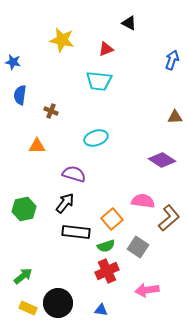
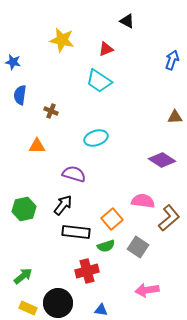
black triangle: moved 2 px left, 2 px up
cyan trapezoid: rotated 28 degrees clockwise
black arrow: moved 2 px left, 2 px down
red cross: moved 20 px left; rotated 10 degrees clockwise
